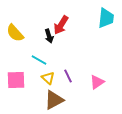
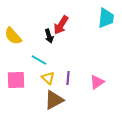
yellow semicircle: moved 2 px left, 3 px down
purple line: moved 2 px down; rotated 32 degrees clockwise
